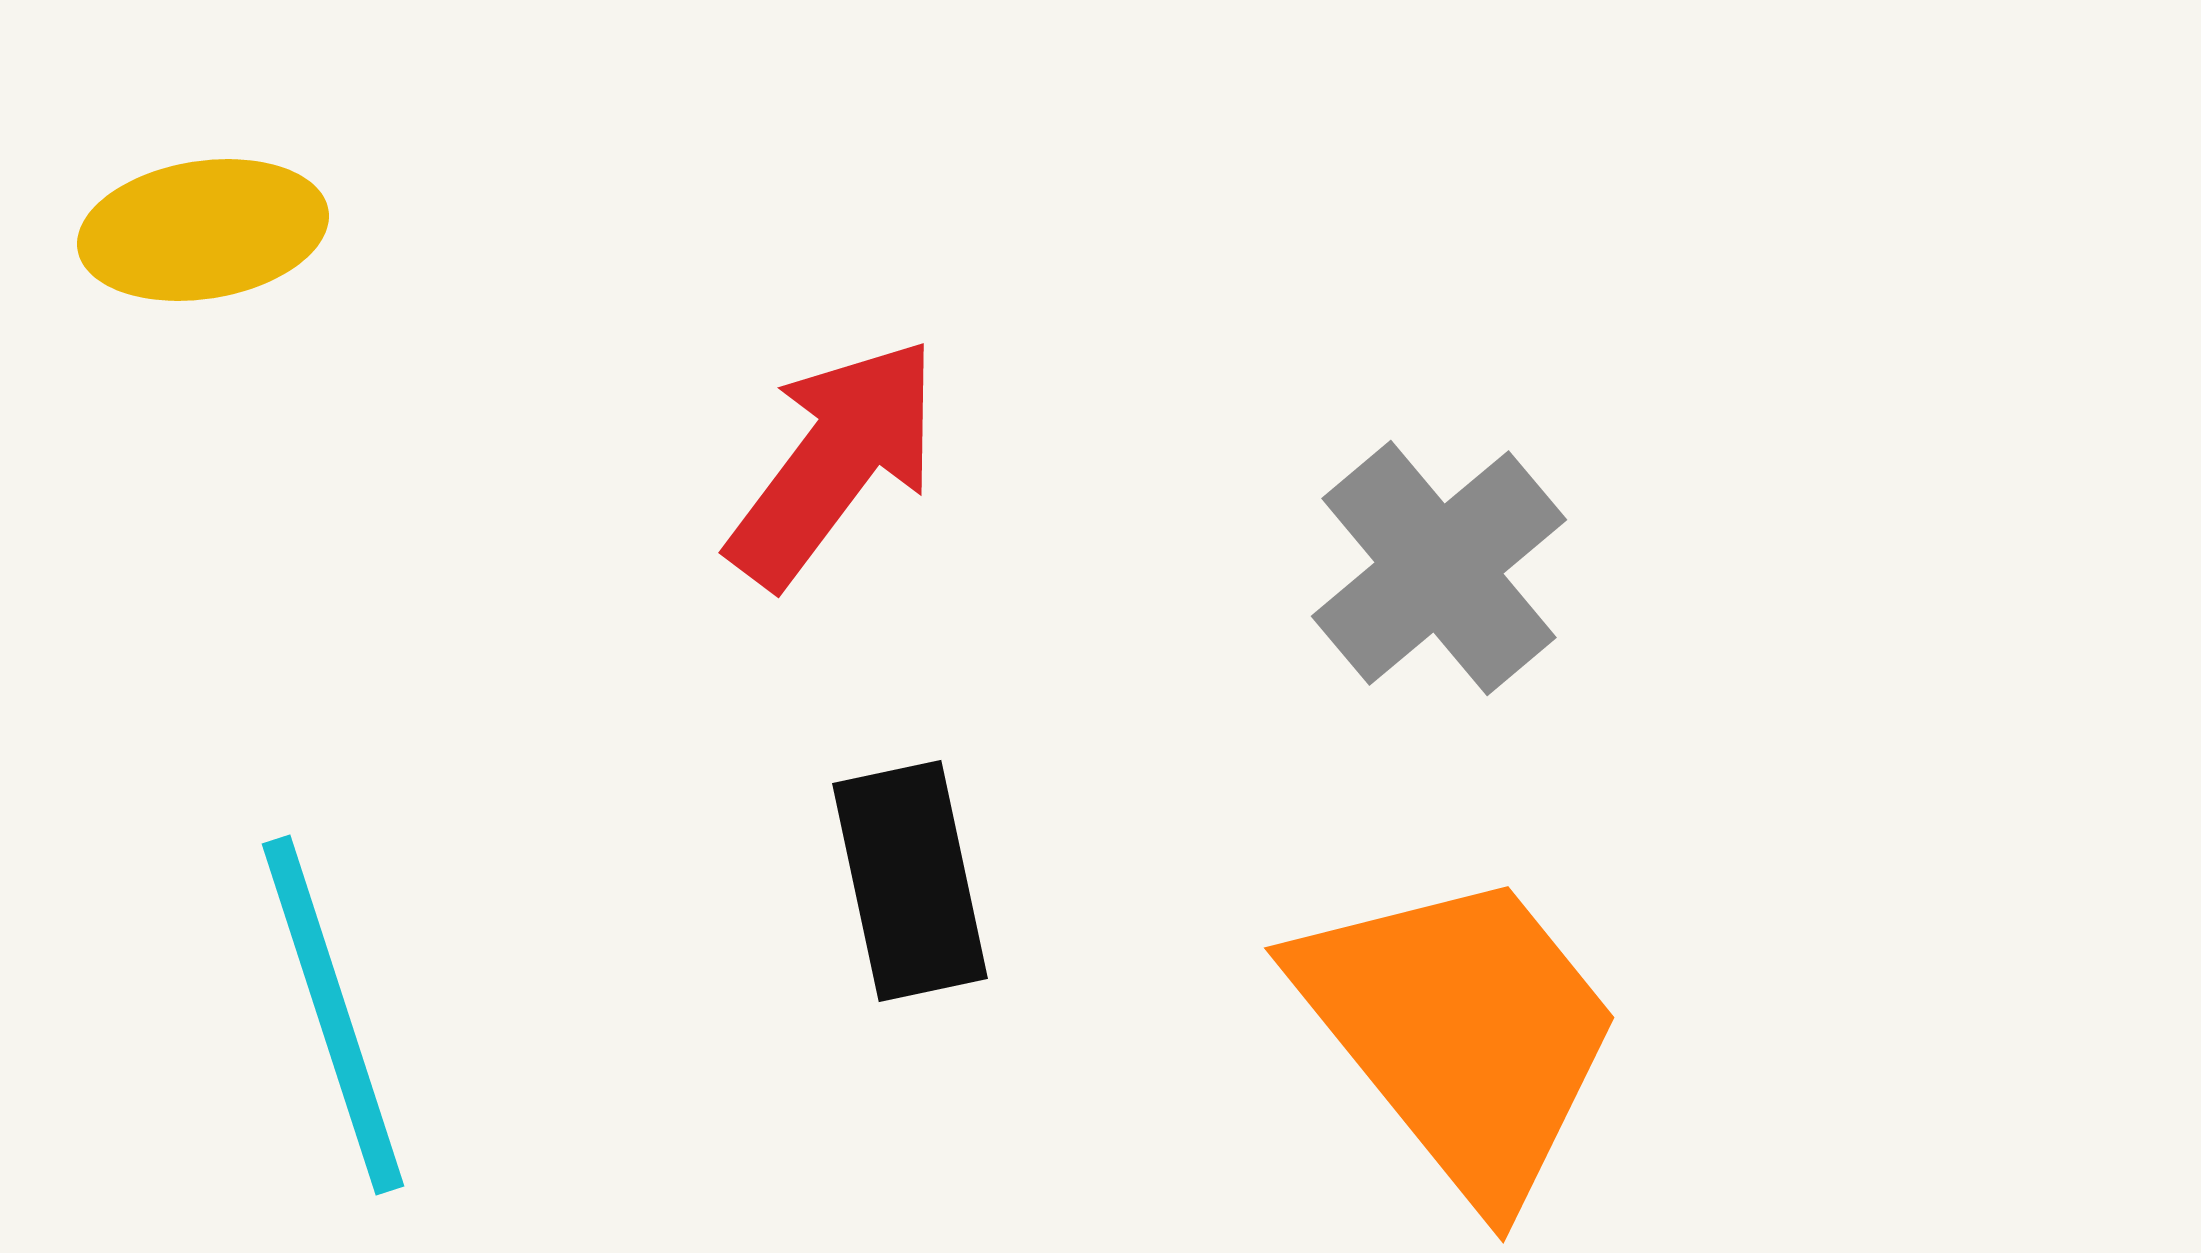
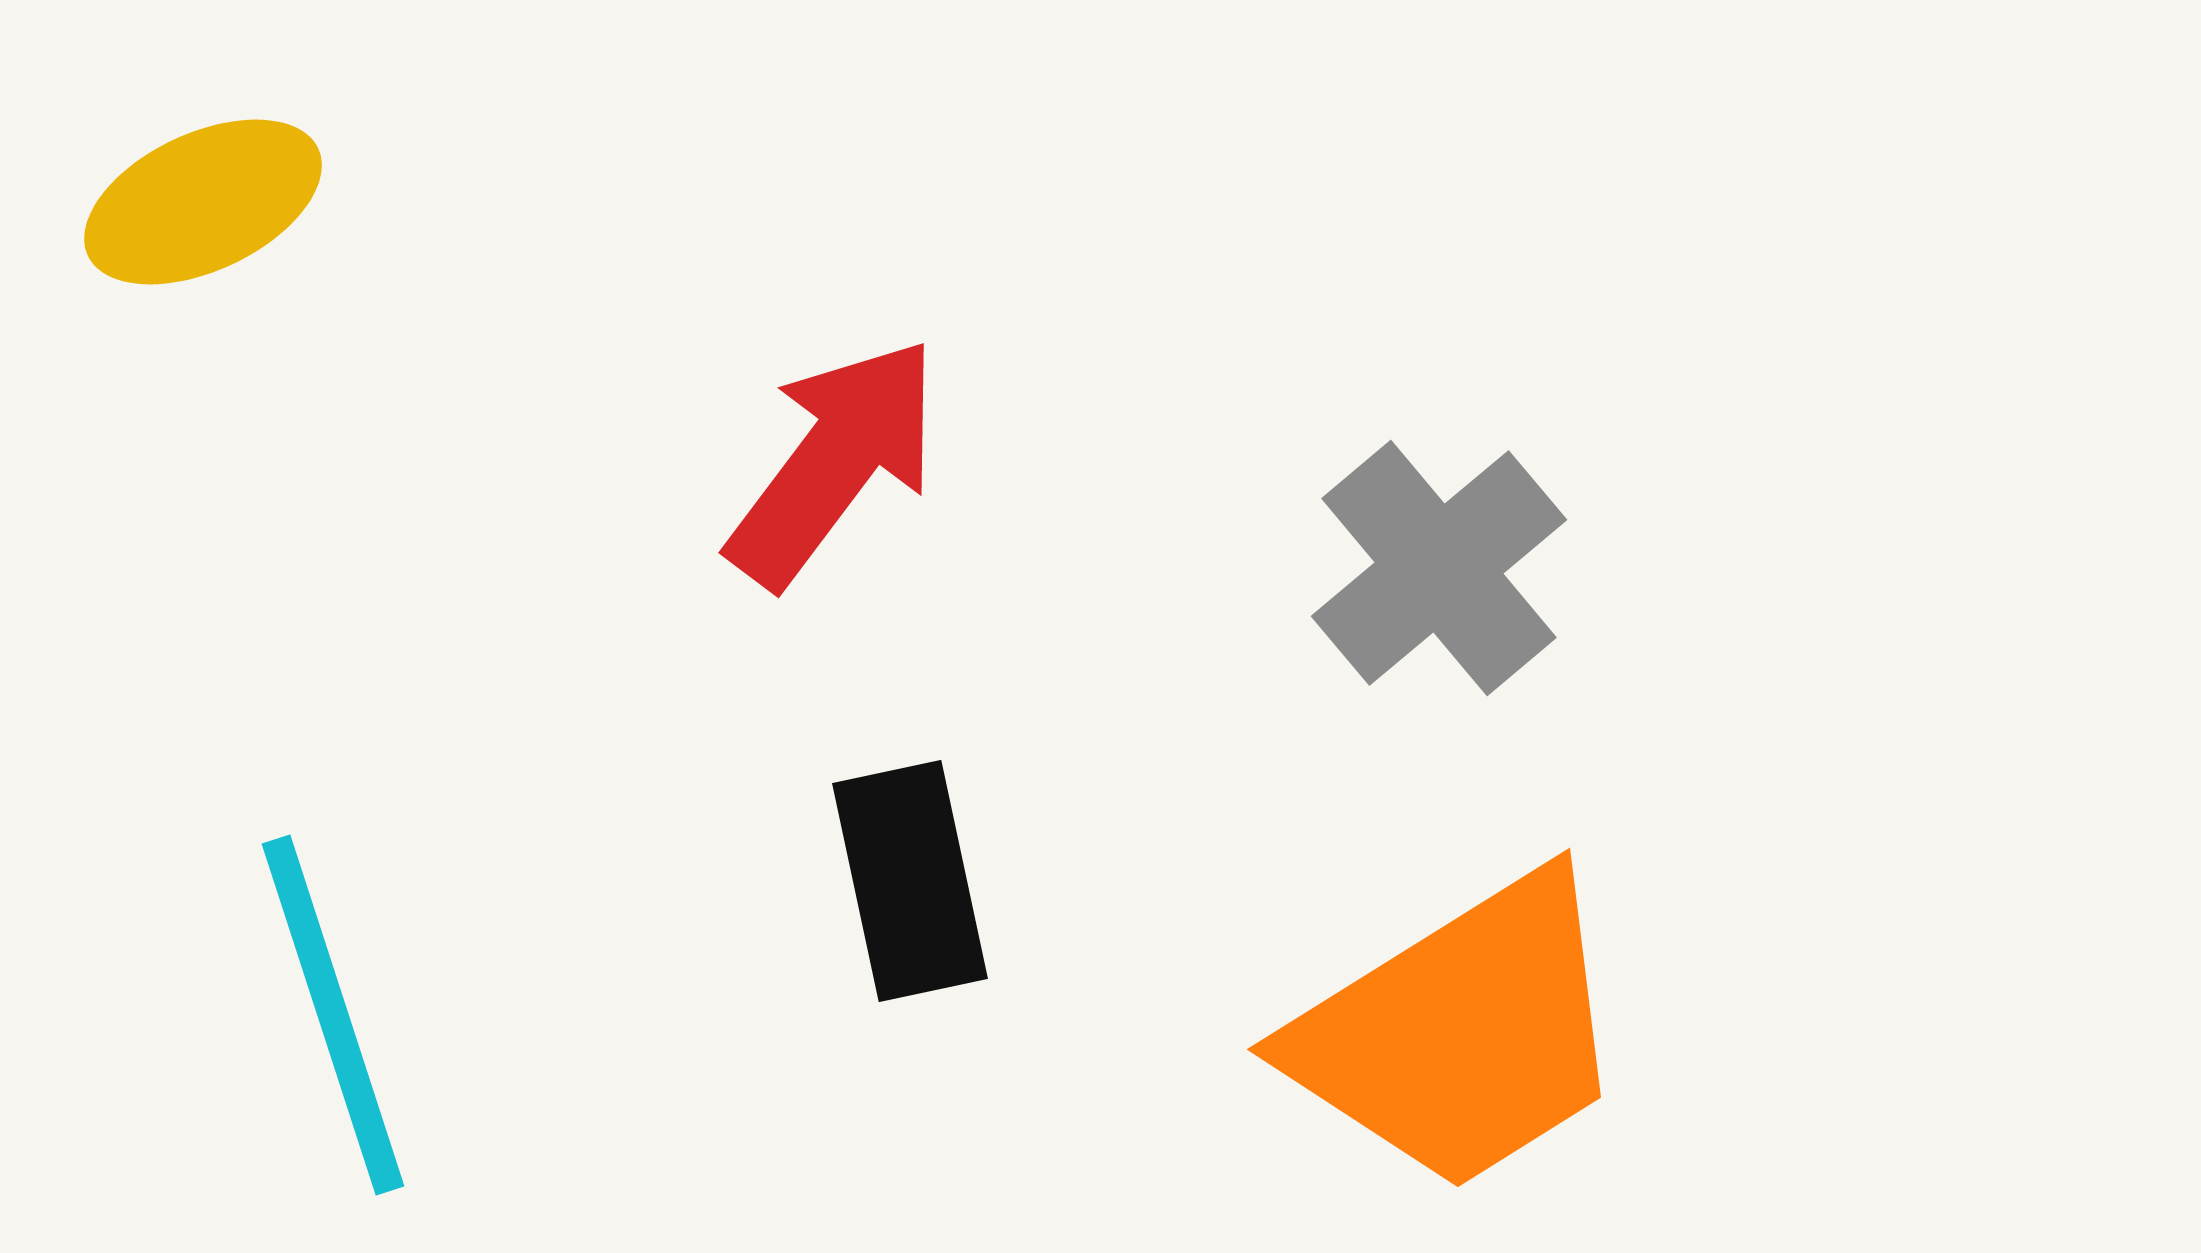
yellow ellipse: moved 28 px up; rotated 16 degrees counterclockwise
orange trapezoid: rotated 97 degrees clockwise
